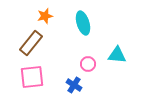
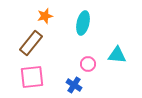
cyan ellipse: rotated 30 degrees clockwise
